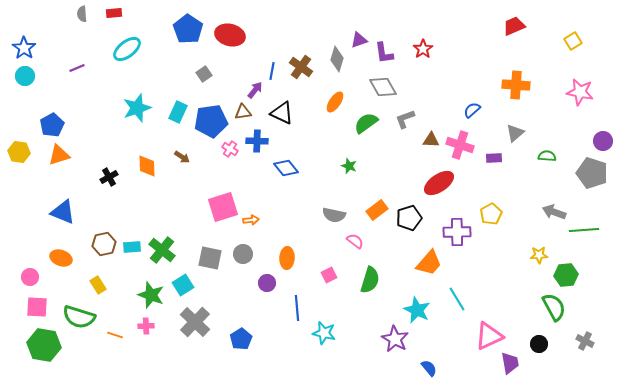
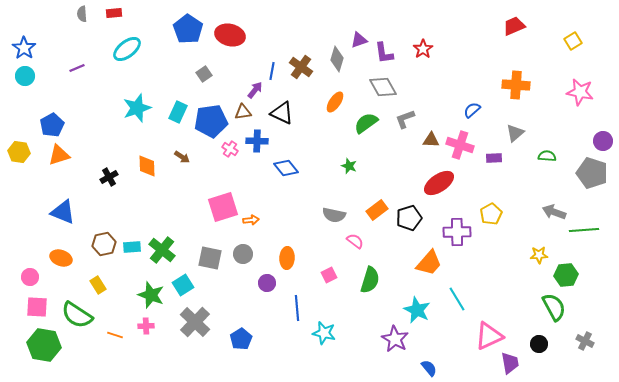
green semicircle at (79, 317): moved 2 px left, 2 px up; rotated 16 degrees clockwise
